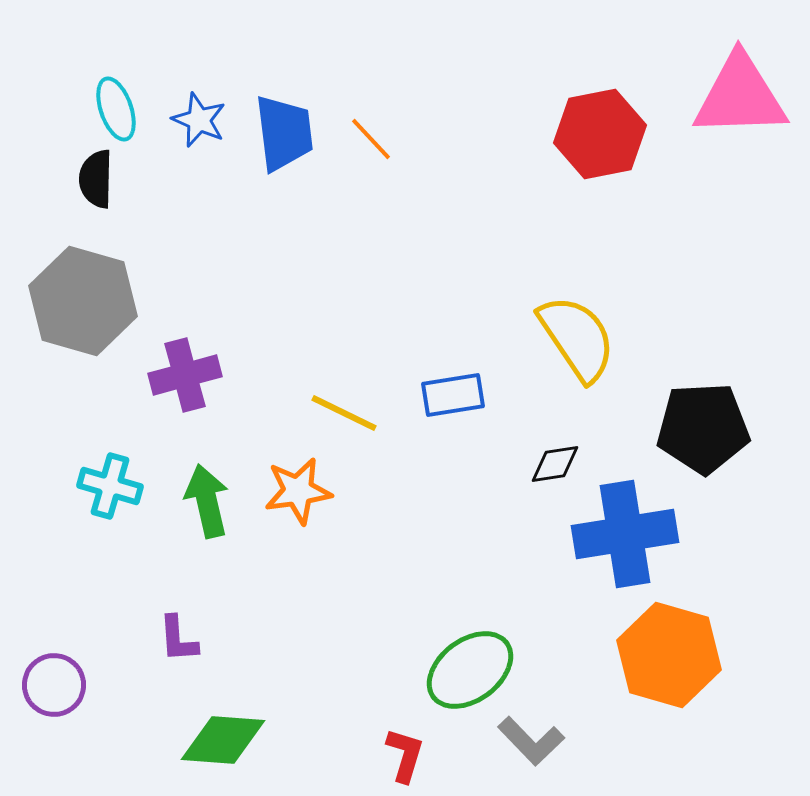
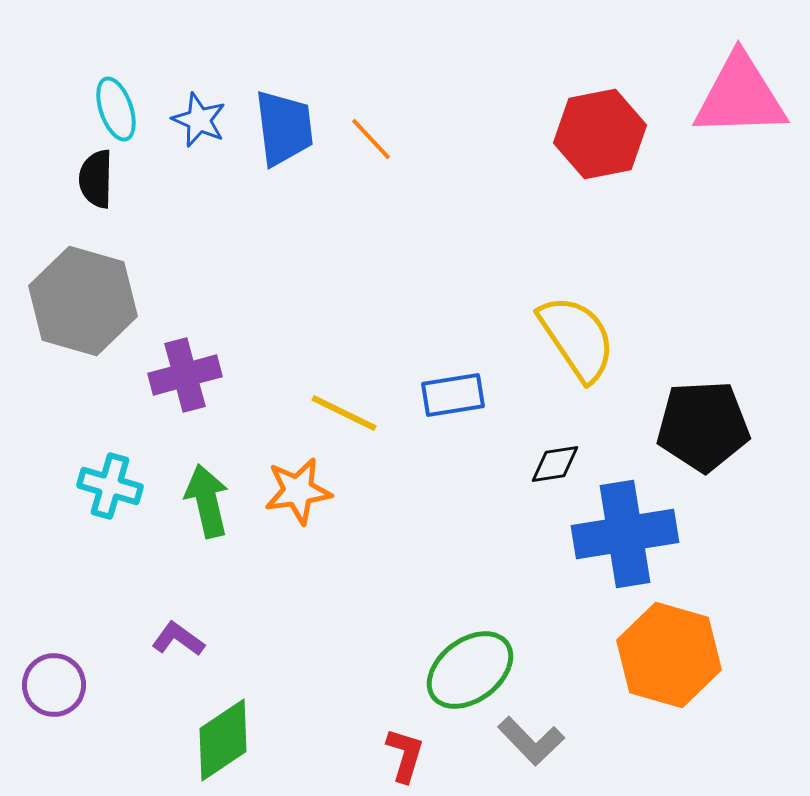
blue trapezoid: moved 5 px up
black pentagon: moved 2 px up
purple L-shape: rotated 130 degrees clockwise
green diamond: rotated 38 degrees counterclockwise
